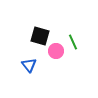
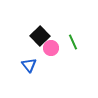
black square: rotated 30 degrees clockwise
pink circle: moved 5 px left, 3 px up
